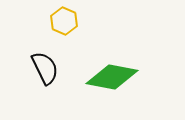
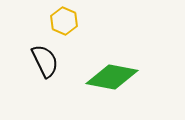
black semicircle: moved 7 px up
